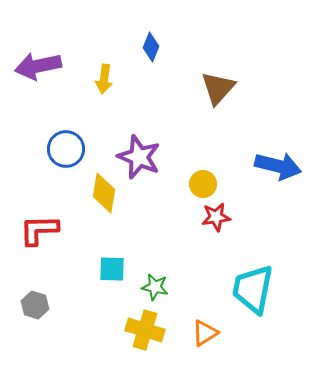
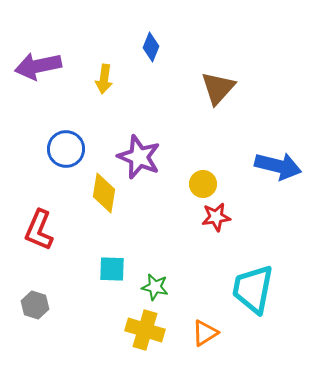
red L-shape: rotated 66 degrees counterclockwise
